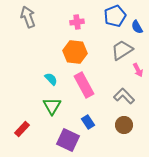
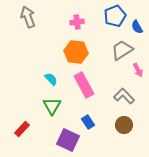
orange hexagon: moved 1 px right
